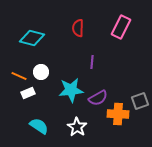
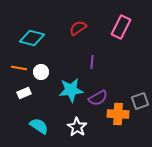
red semicircle: rotated 54 degrees clockwise
orange line: moved 8 px up; rotated 14 degrees counterclockwise
white rectangle: moved 4 px left
